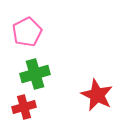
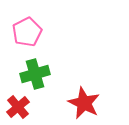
red star: moved 13 px left, 8 px down
red cross: moved 6 px left; rotated 25 degrees counterclockwise
